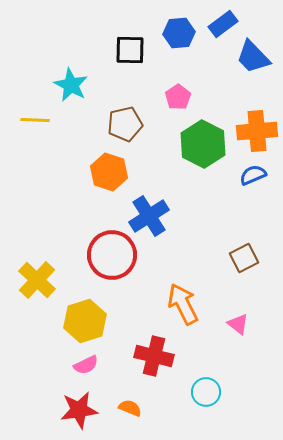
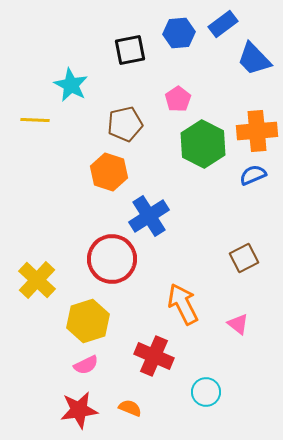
black square: rotated 12 degrees counterclockwise
blue trapezoid: moved 1 px right, 2 px down
pink pentagon: moved 2 px down
red circle: moved 4 px down
yellow hexagon: moved 3 px right
red cross: rotated 9 degrees clockwise
